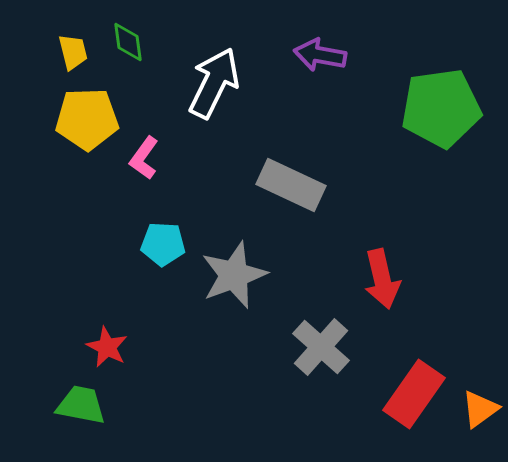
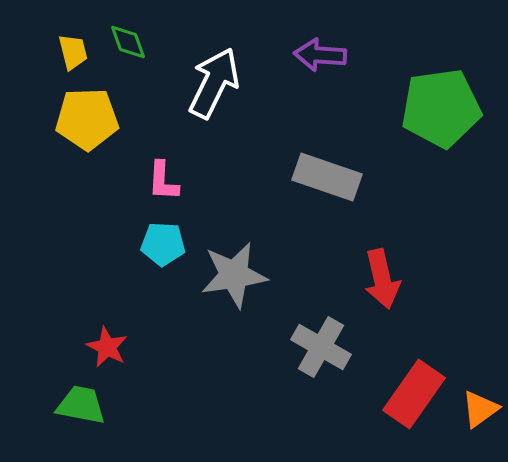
green diamond: rotated 12 degrees counterclockwise
purple arrow: rotated 6 degrees counterclockwise
pink L-shape: moved 19 px right, 23 px down; rotated 33 degrees counterclockwise
gray rectangle: moved 36 px right, 8 px up; rotated 6 degrees counterclockwise
gray star: rotated 12 degrees clockwise
gray cross: rotated 12 degrees counterclockwise
